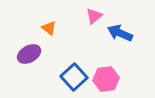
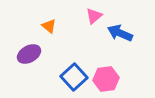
orange triangle: moved 2 px up
